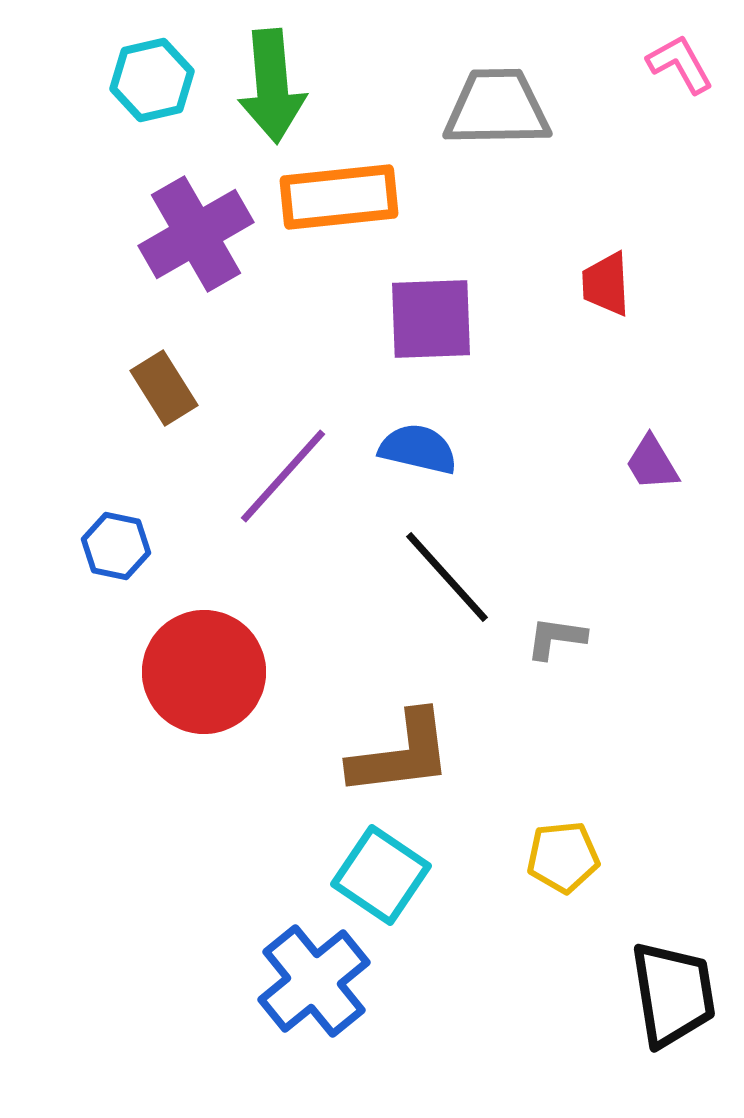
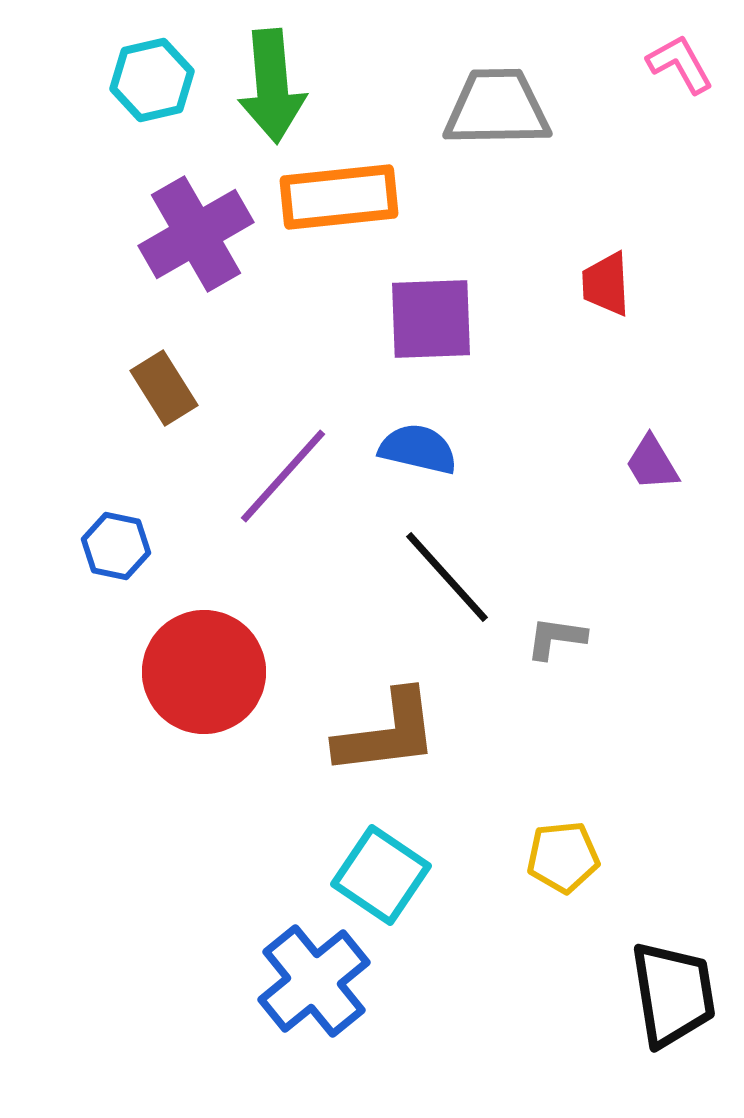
brown L-shape: moved 14 px left, 21 px up
